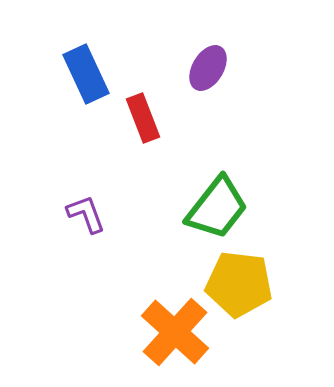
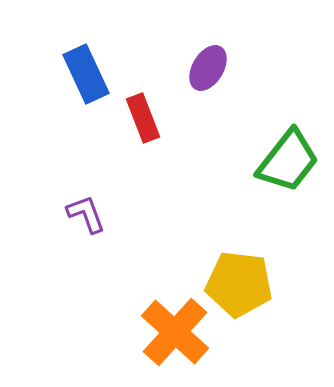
green trapezoid: moved 71 px right, 47 px up
